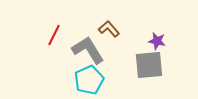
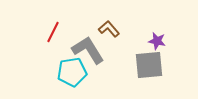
red line: moved 1 px left, 3 px up
cyan pentagon: moved 17 px left, 8 px up; rotated 16 degrees clockwise
